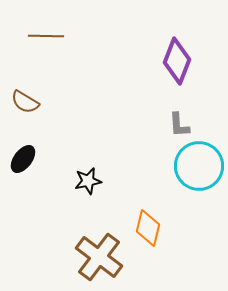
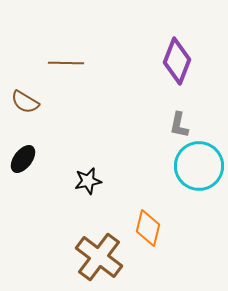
brown line: moved 20 px right, 27 px down
gray L-shape: rotated 16 degrees clockwise
